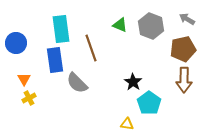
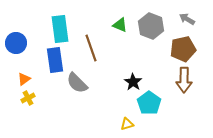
cyan rectangle: moved 1 px left
orange triangle: rotated 24 degrees clockwise
yellow cross: moved 1 px left
yellow triangle: rotated 24 degrees counterclockwise
